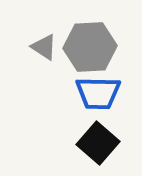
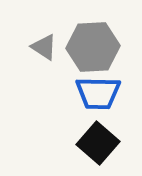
gray hexagon: moved 3 px right
